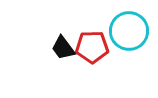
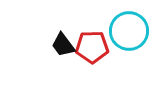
black trapezoid: moved 3 px up
